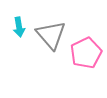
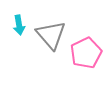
cyan arrow: moved 2 px up
